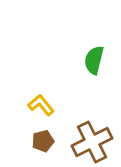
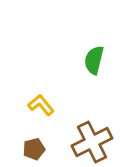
brown pentagon: moved 9 px left, 8 px down
